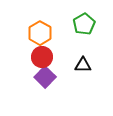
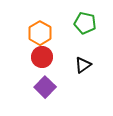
green pentagon: moved 1 px right, 1 px up; rotated 30 degrees counterclockwise
black triangle: rotated 36 degrees counterclockwise
purple square: moved 10 px down
